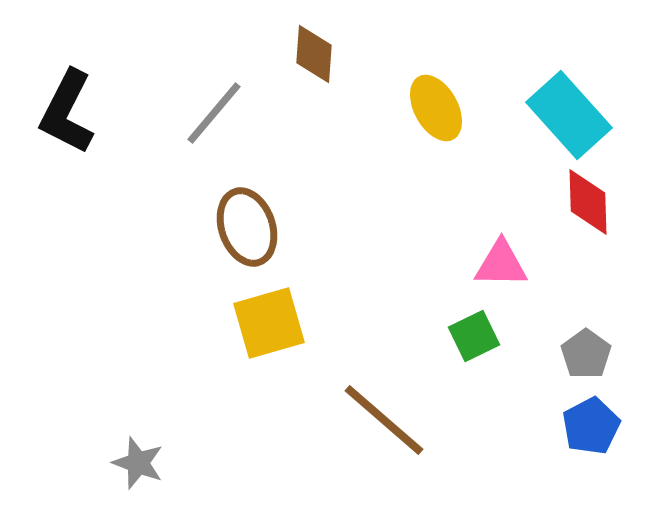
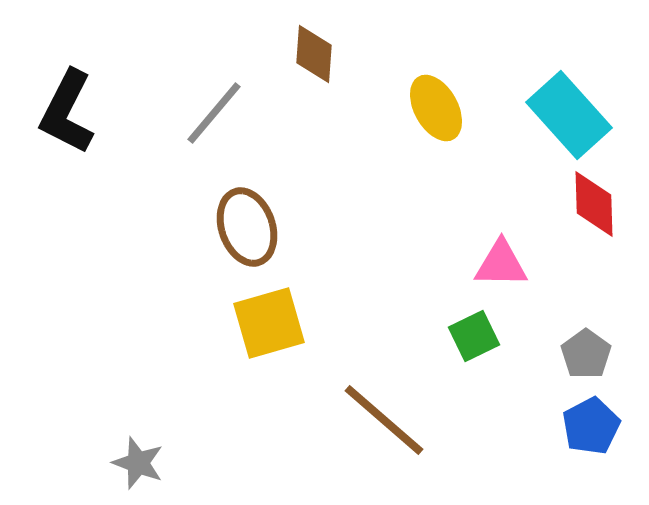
red diamond: moved 6 px right, 2 px down
